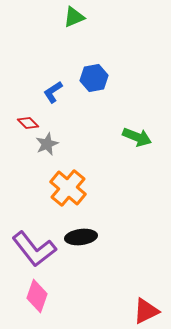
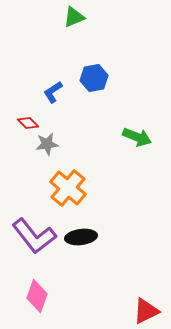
gray star: rotated 15 degrees clockwise
purple L-shape: moved 13 px up
